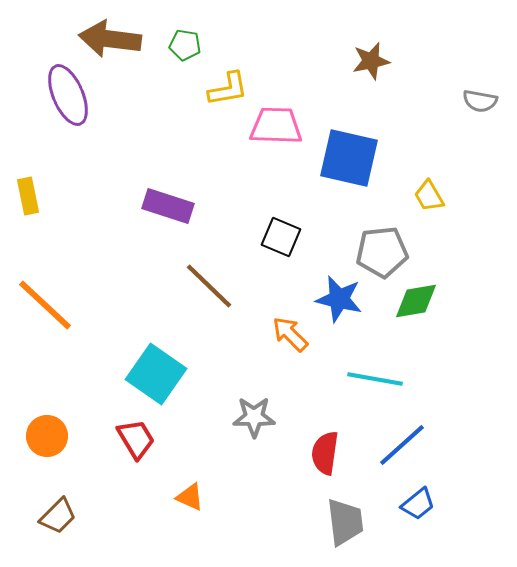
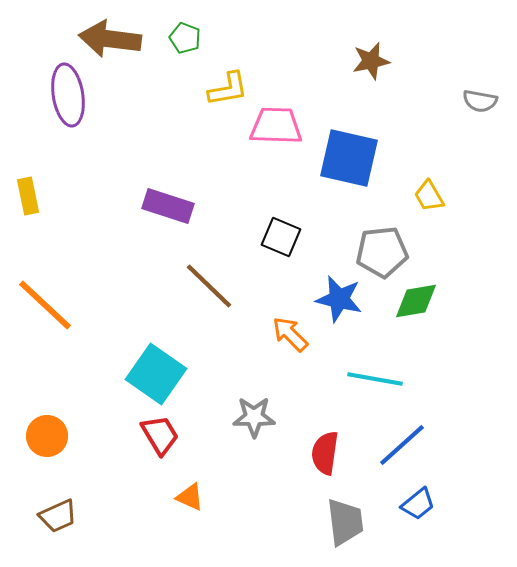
green pentagon: moved 7 px up; rotated 12 degrees clockwise
purple ellipse: rotated 14 degrees clockwise
red trapezoid: moved 24 px right, 4 px up
brown trapezoid: rotated 21 degrees clockwise
